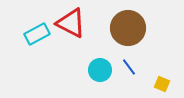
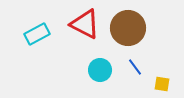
red triangle: moved 14 px right, 1 px down
blue line: moved 6 px right
yellow square: rotated 14 degrees counterclockwise
